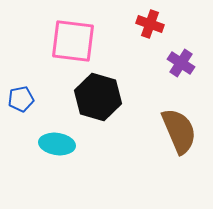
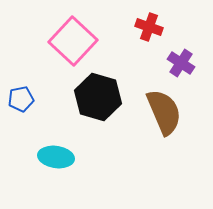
red cross: moved 1 px left, 3 px down
pink square: rotated 36 degrees clockwise
brown semicircle: moved 15 px left, 19 px up
cyan ellipse: moved 1 px left, 13 px down
